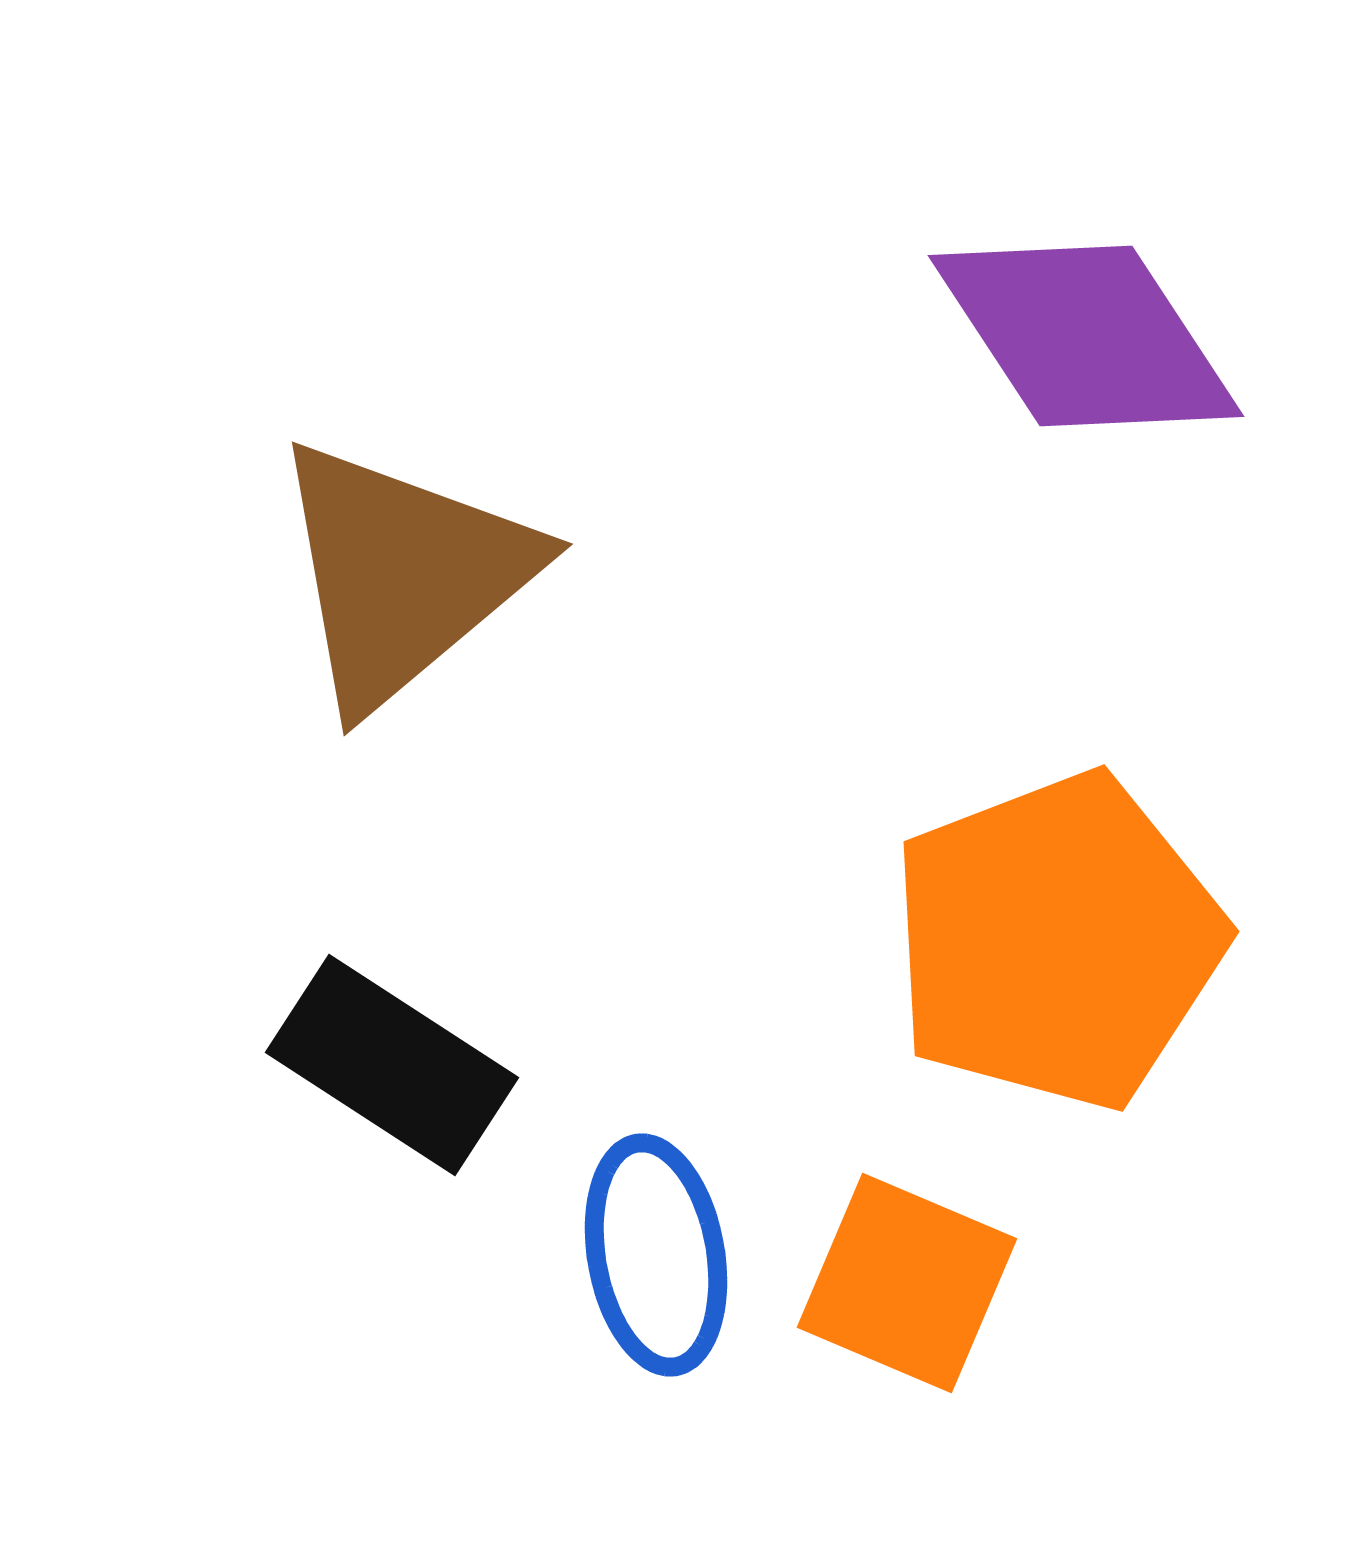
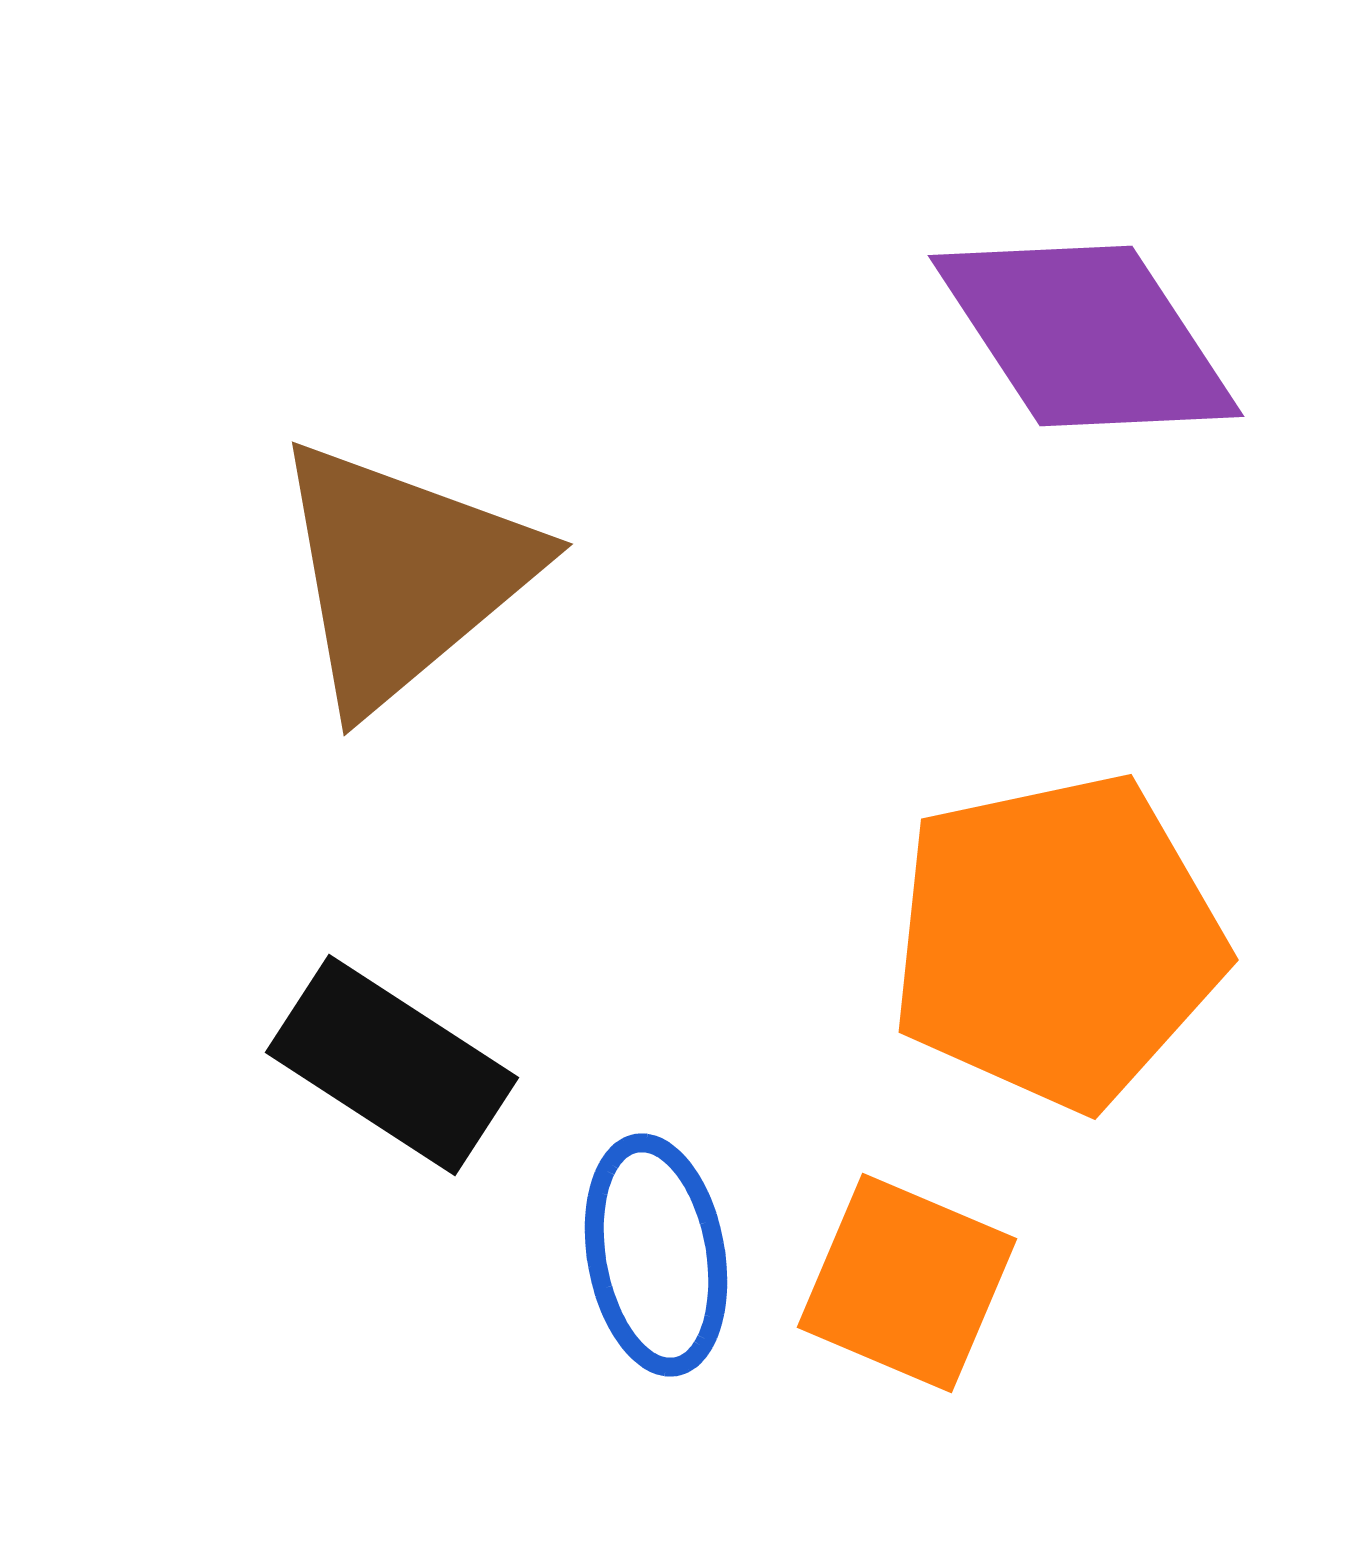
orange pentagon: rotated 9 degrees clockwise
